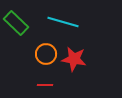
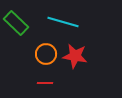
red star: moved 1 px right, 3 px up
red line: moved 2 px up
